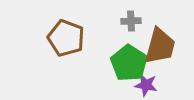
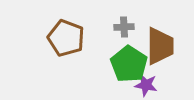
gray cross: moved 7 px left, 6 px down
brown trapezoid: rotated 15 degrees counterclockwise
green pentagon: moved 1 px down
